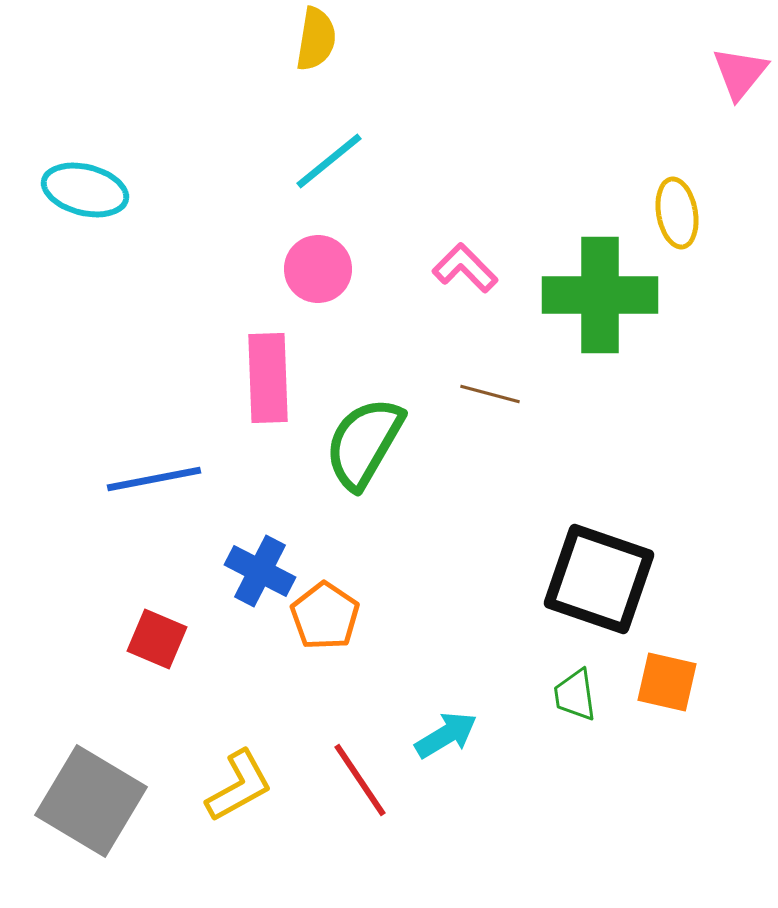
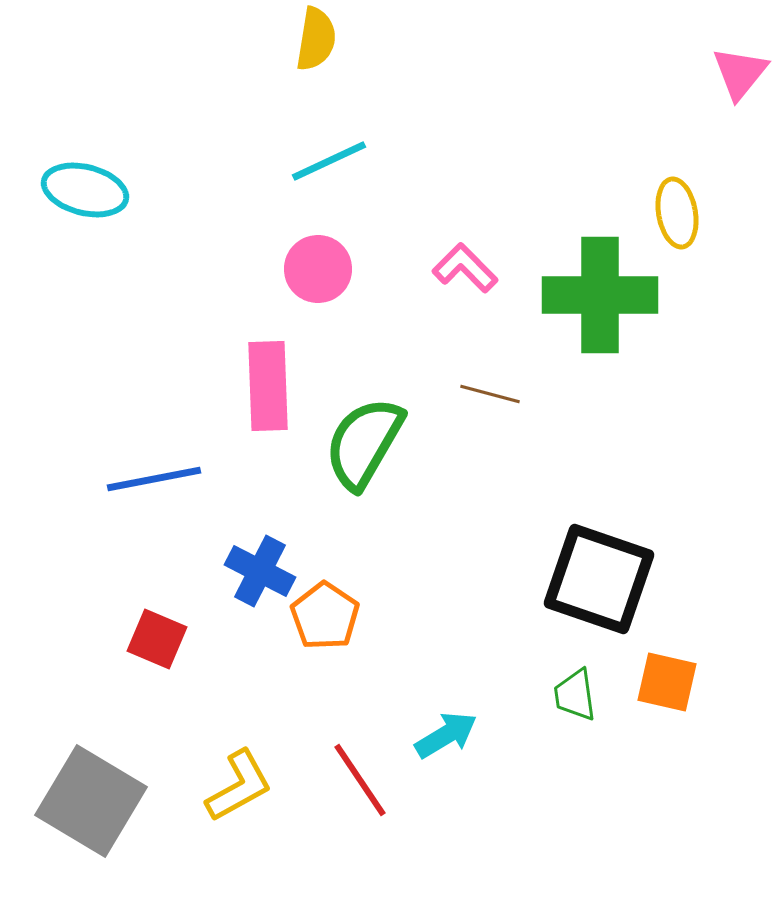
cyan line: rotated 14 degrees clockwise
pink rectangle: moved 8 px down
